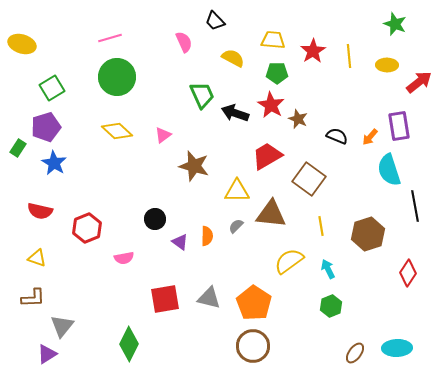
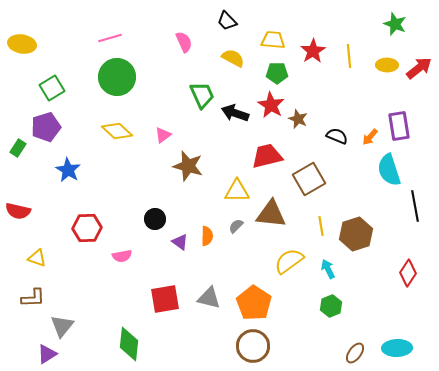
black trapezoid at (215, 21): moved 12 px right
yellow ellipse at (22, 44): rotated 8 degrees counterclockwise
red arrow at (419, 82): moved 14 px up
red trapezoid at (267, 156): rotated 16 degrees clockwise
blue star at (54, 163): moved 14 px right, 7 px down
brown star at (194, 166): moved 6 px left
brown square at (309, 179): rotated 24 degrees clockwise
red semicircle at (40, 211): moved 22 px left
red hexagon at (87, 228): rotated 20 degrees clockwise
brown hexagon at (368, 234): moved 12 px left
pink semicircle at (124, 258): moved 2 px left, 2 px up
green diamond at (129, 344): rotated 20 degrees counterclockwise
